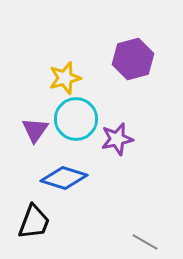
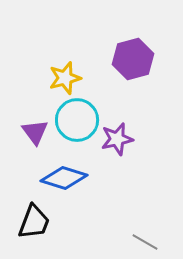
cyan circle: moved 1 px right, 1 px down
purple triangle: moved 2 px down; rotated 12 degrees counterclockwise
